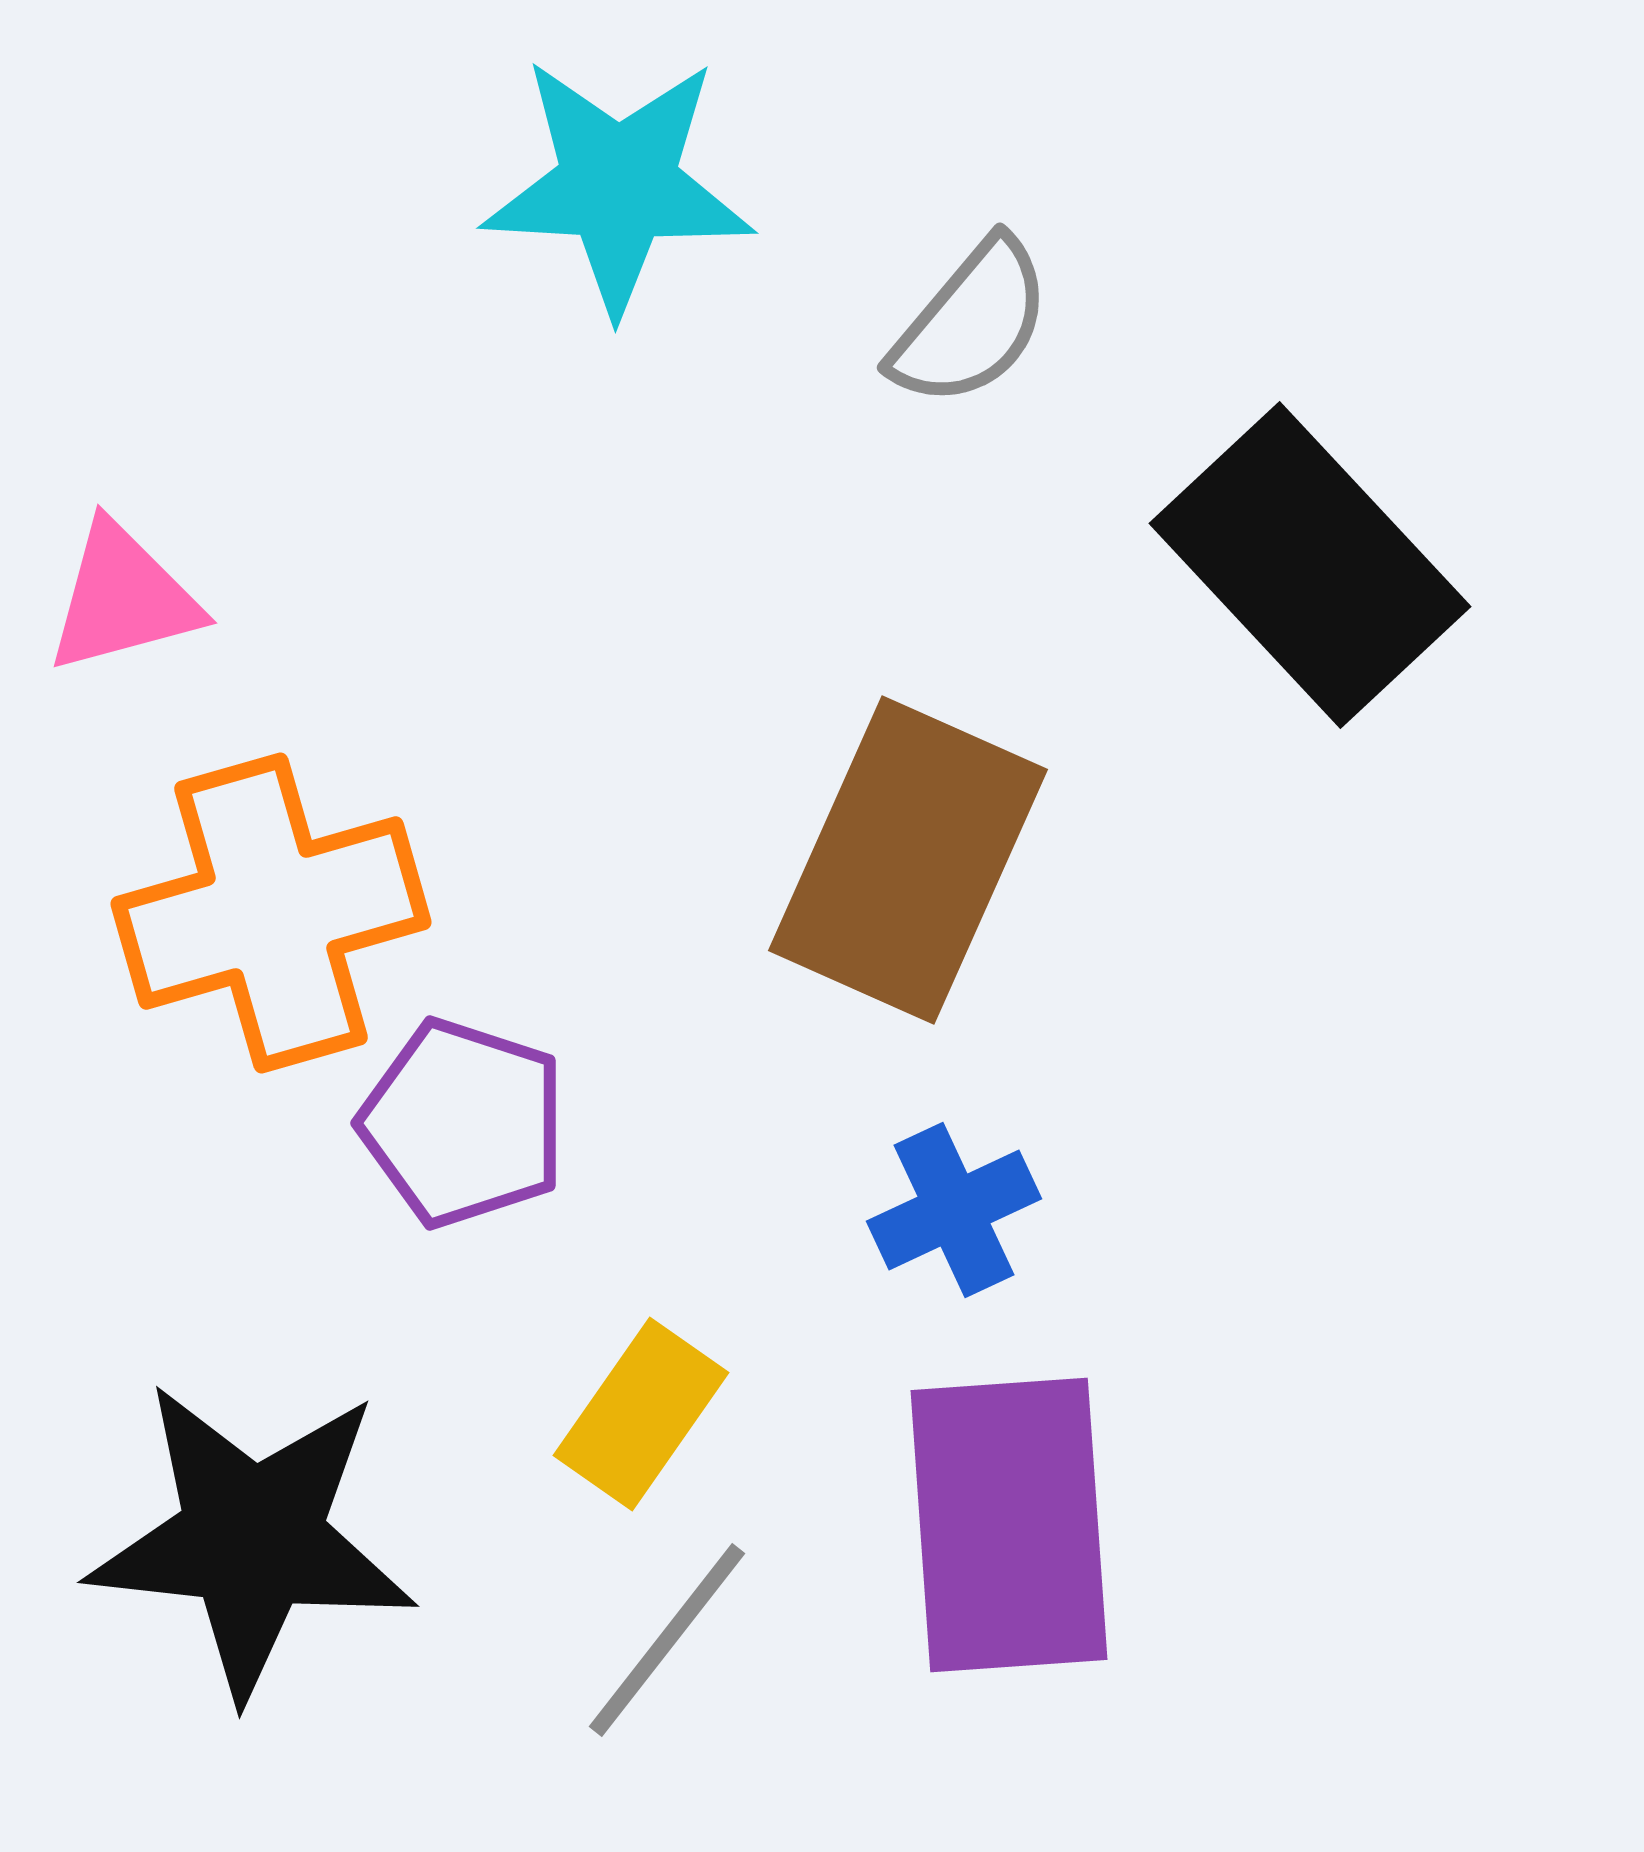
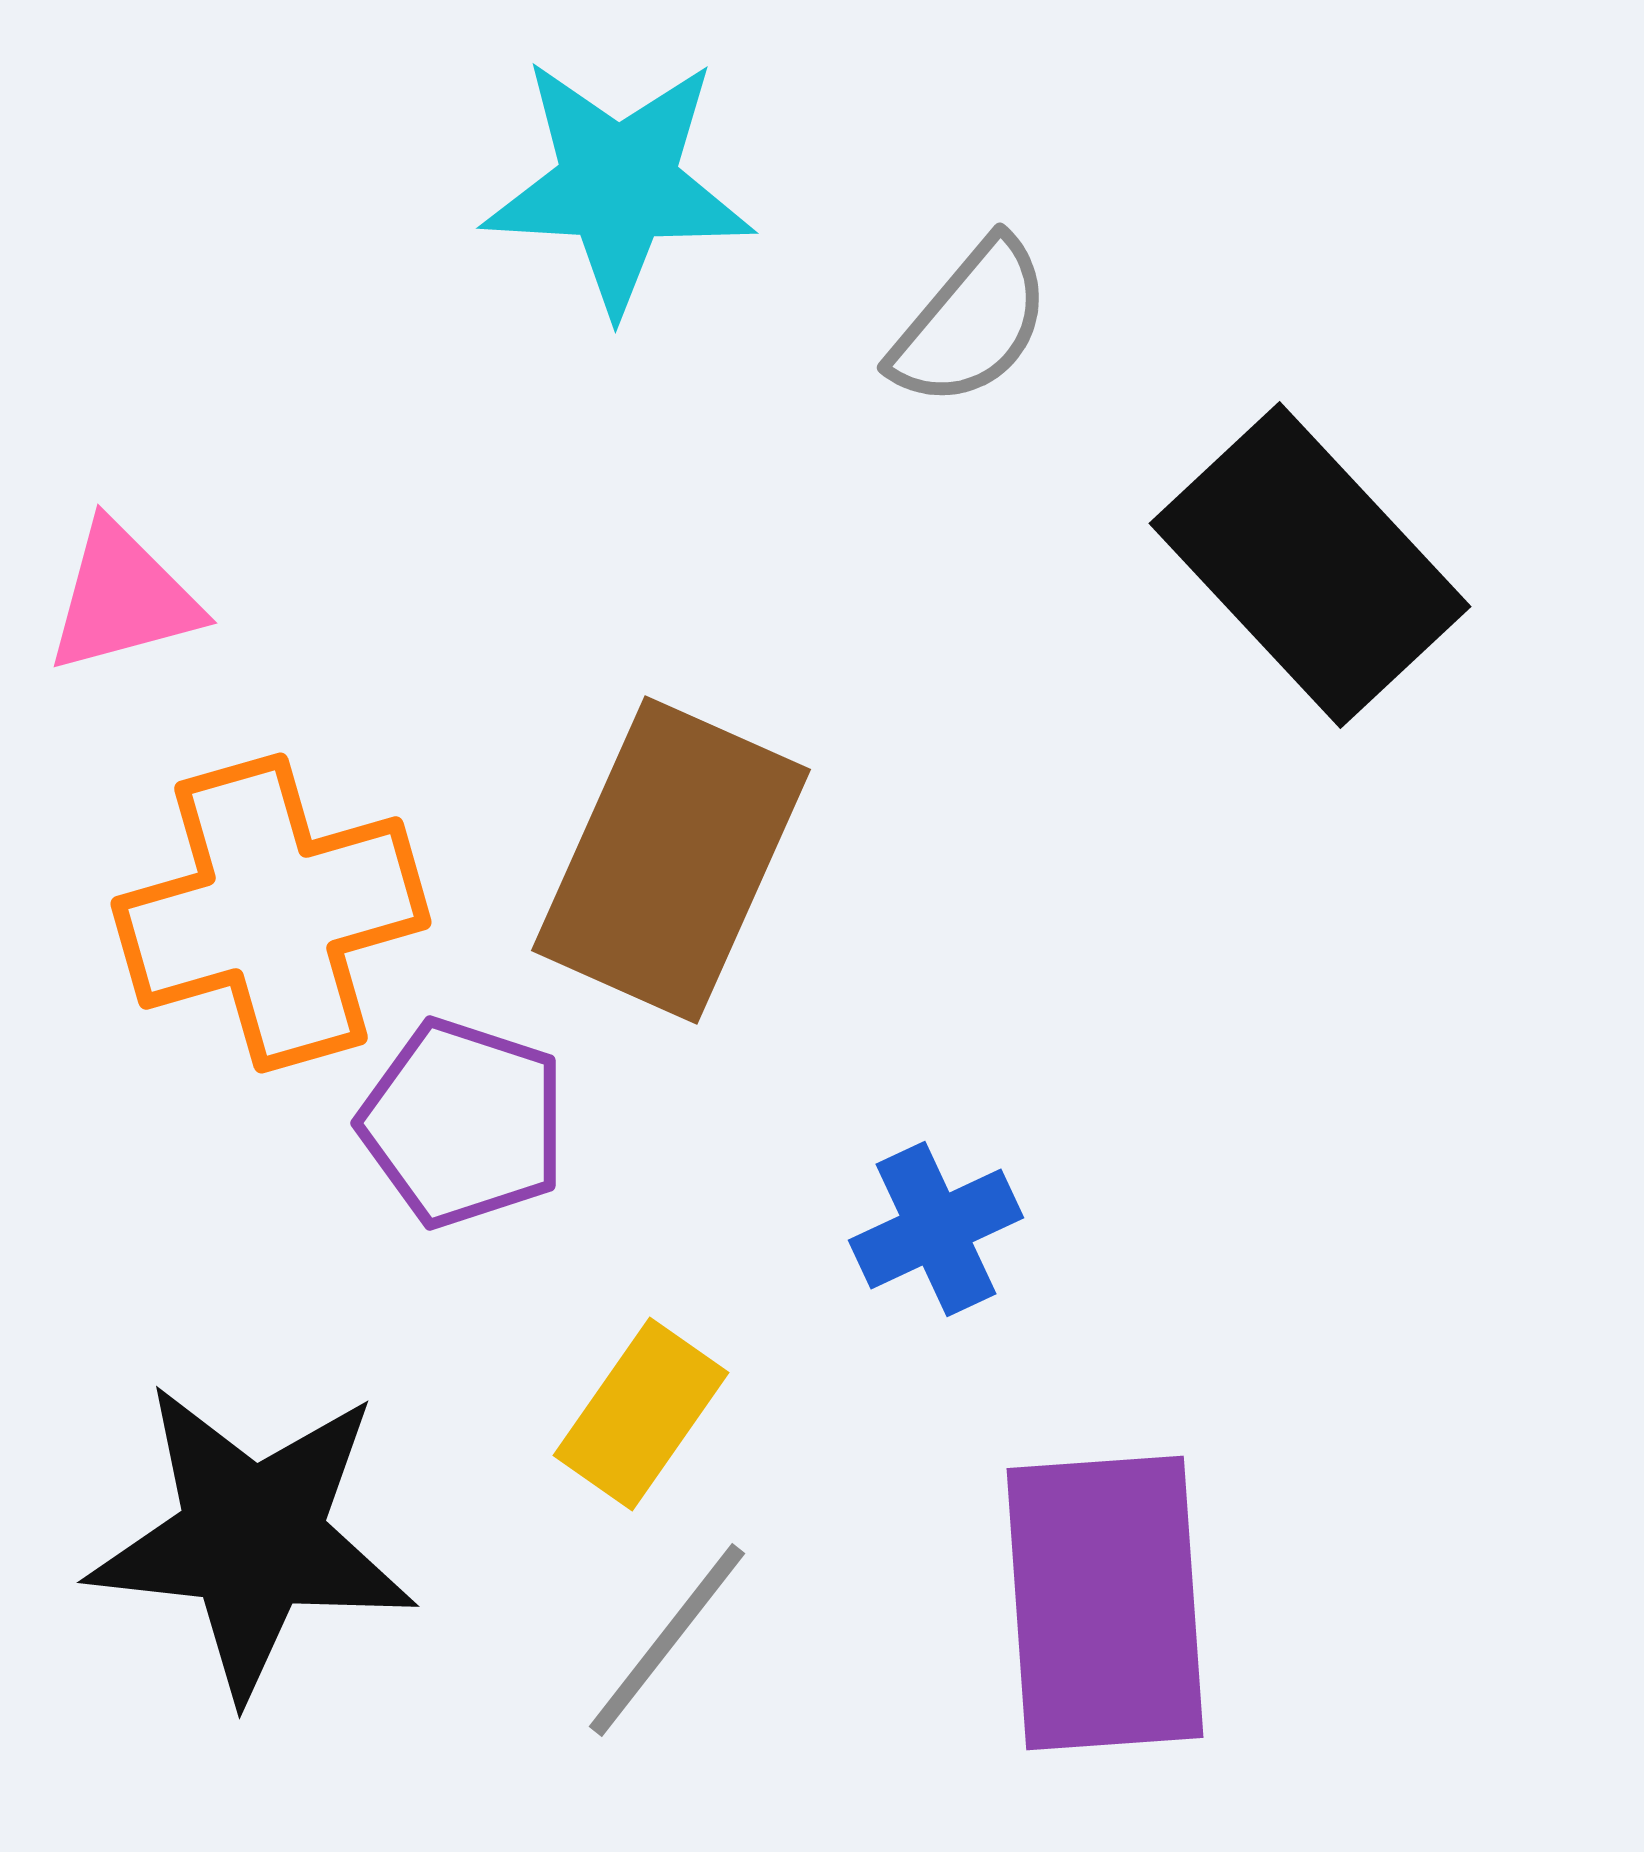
brown rectangle: moved 237 px left
blue cross: moved 18 px left, 19 px down
purple rectangle: moved 96 px right, 78 px down
